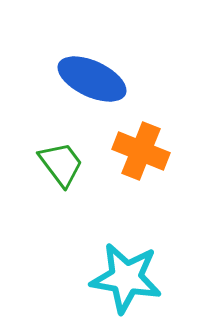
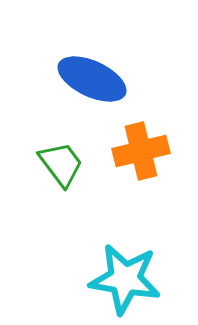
orange cross: rotated 36 degrees counterclockwise
cyan star: moved 1 px left, 1 px down
